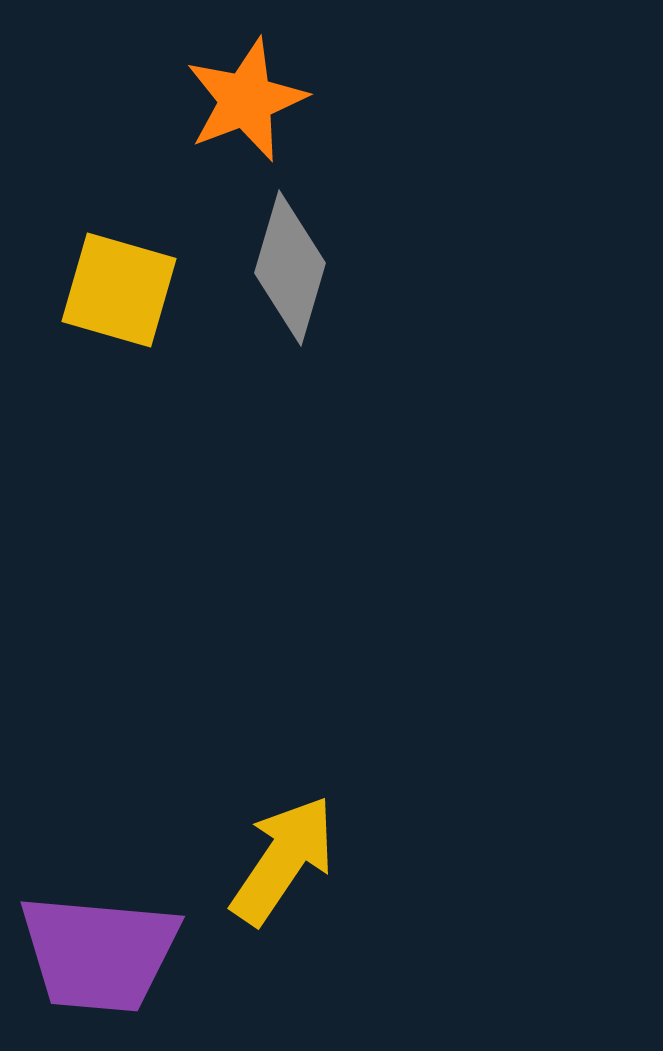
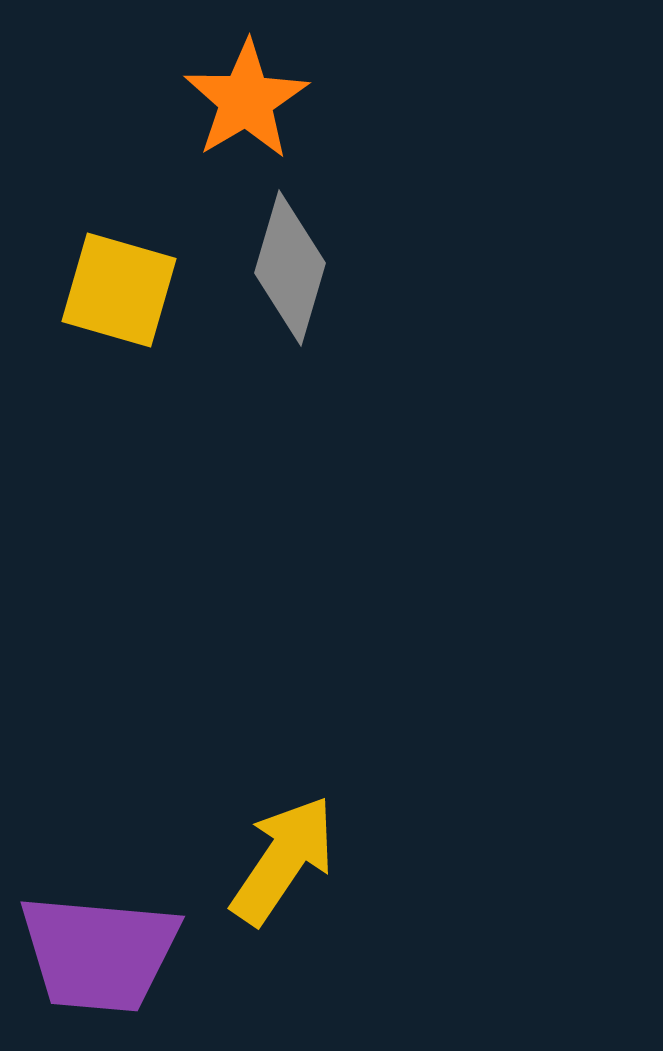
orange star: rotated 10 degrees counterclockwise
